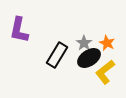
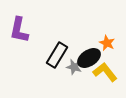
gray star: moved 10 px left, 24 px down; rotated 21 degrees counterclockwise
yellow L-shape: rotated 90 degrees clockwise
